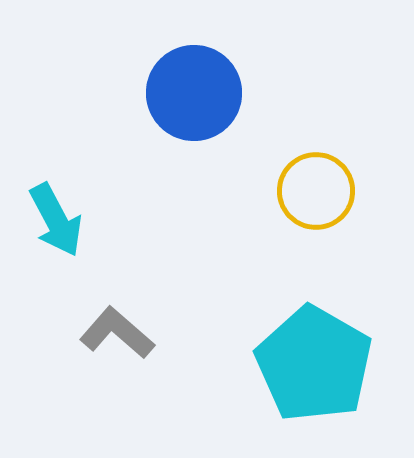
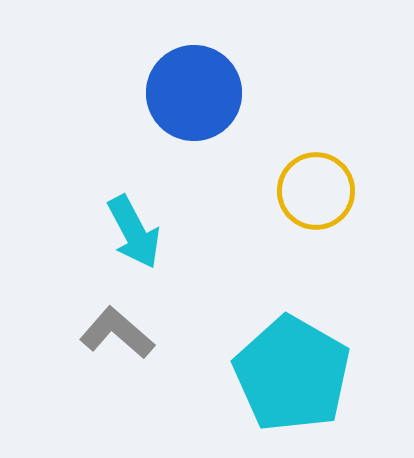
cyan arrow: moved 78 px right, 12 px down
cyan pentagon: moved 22 px left, 10 px down
